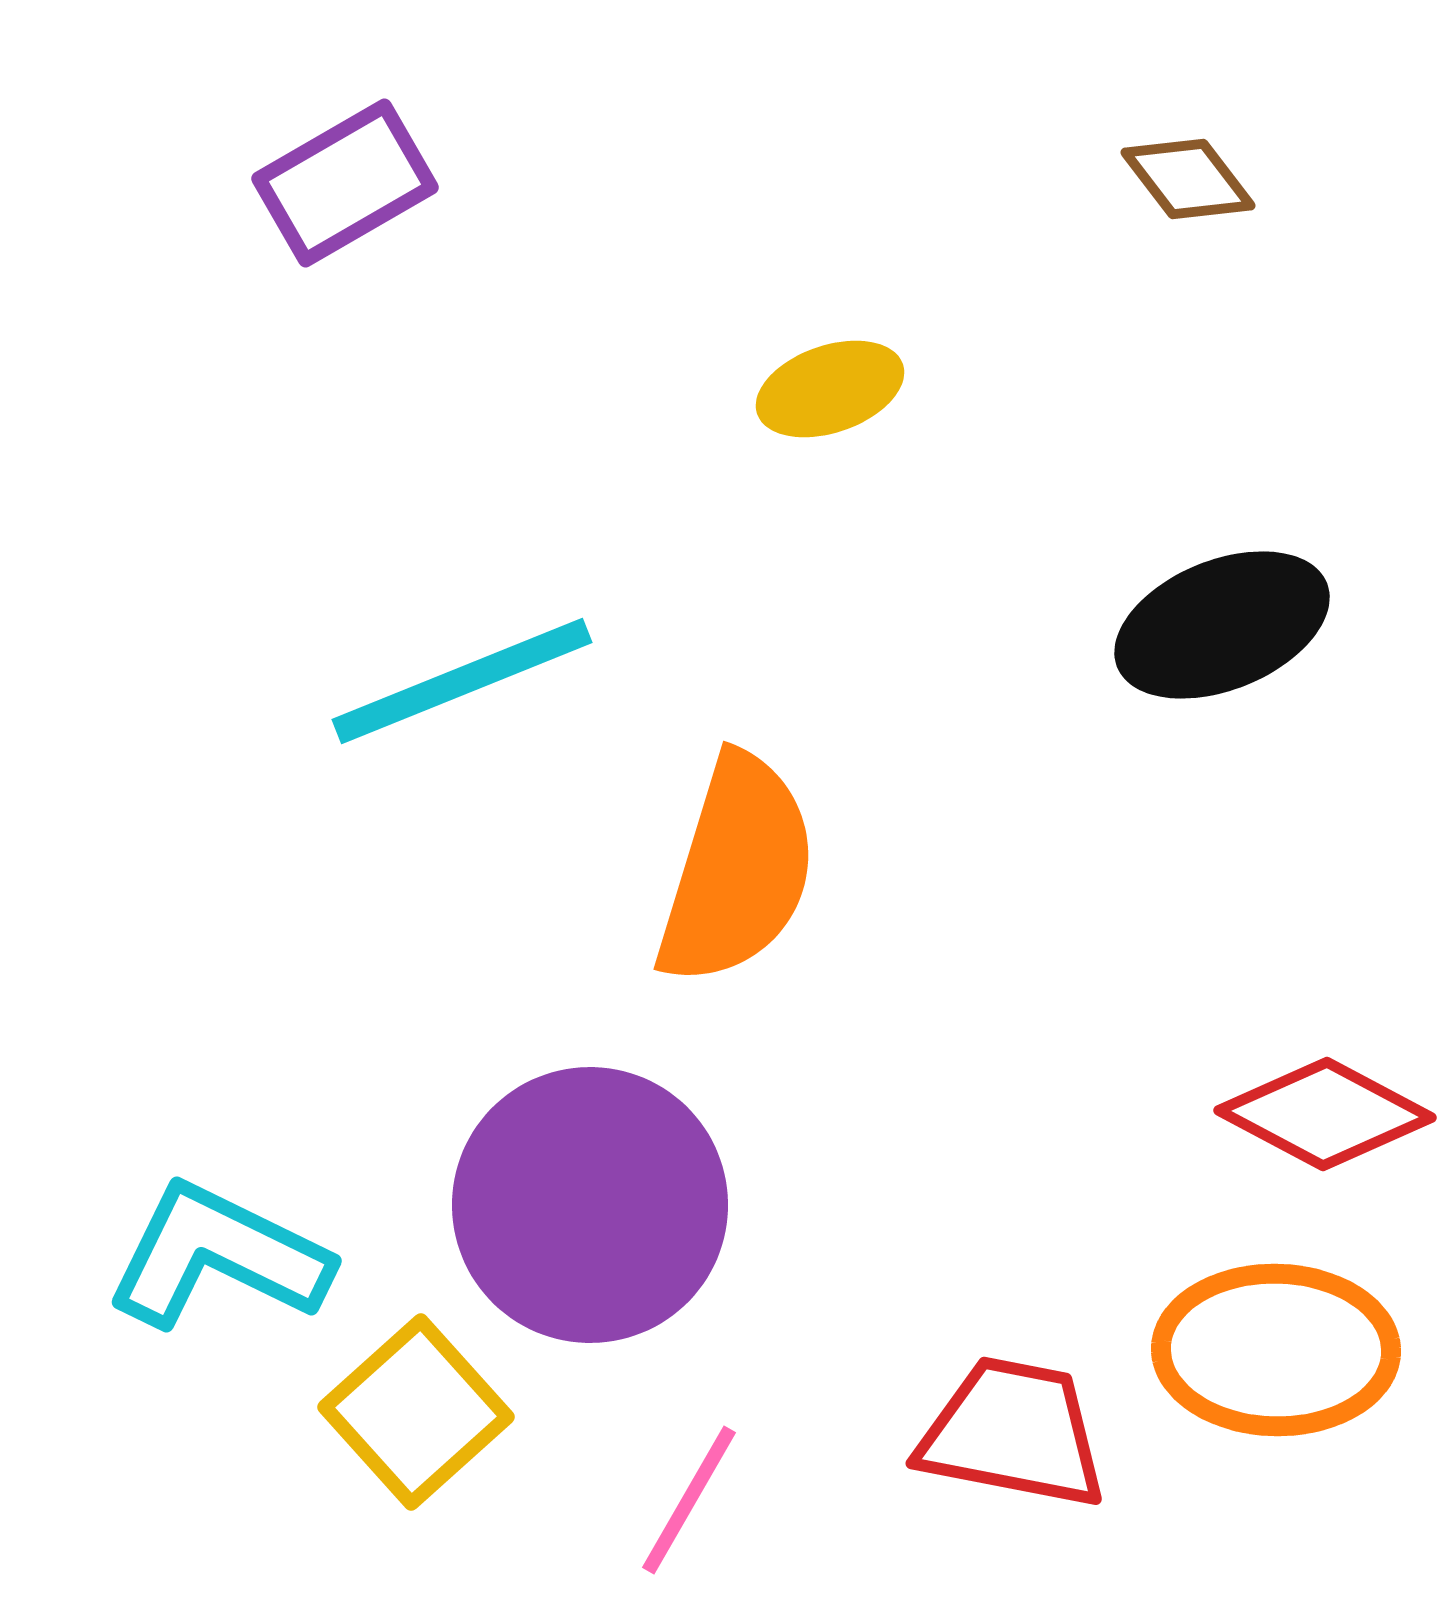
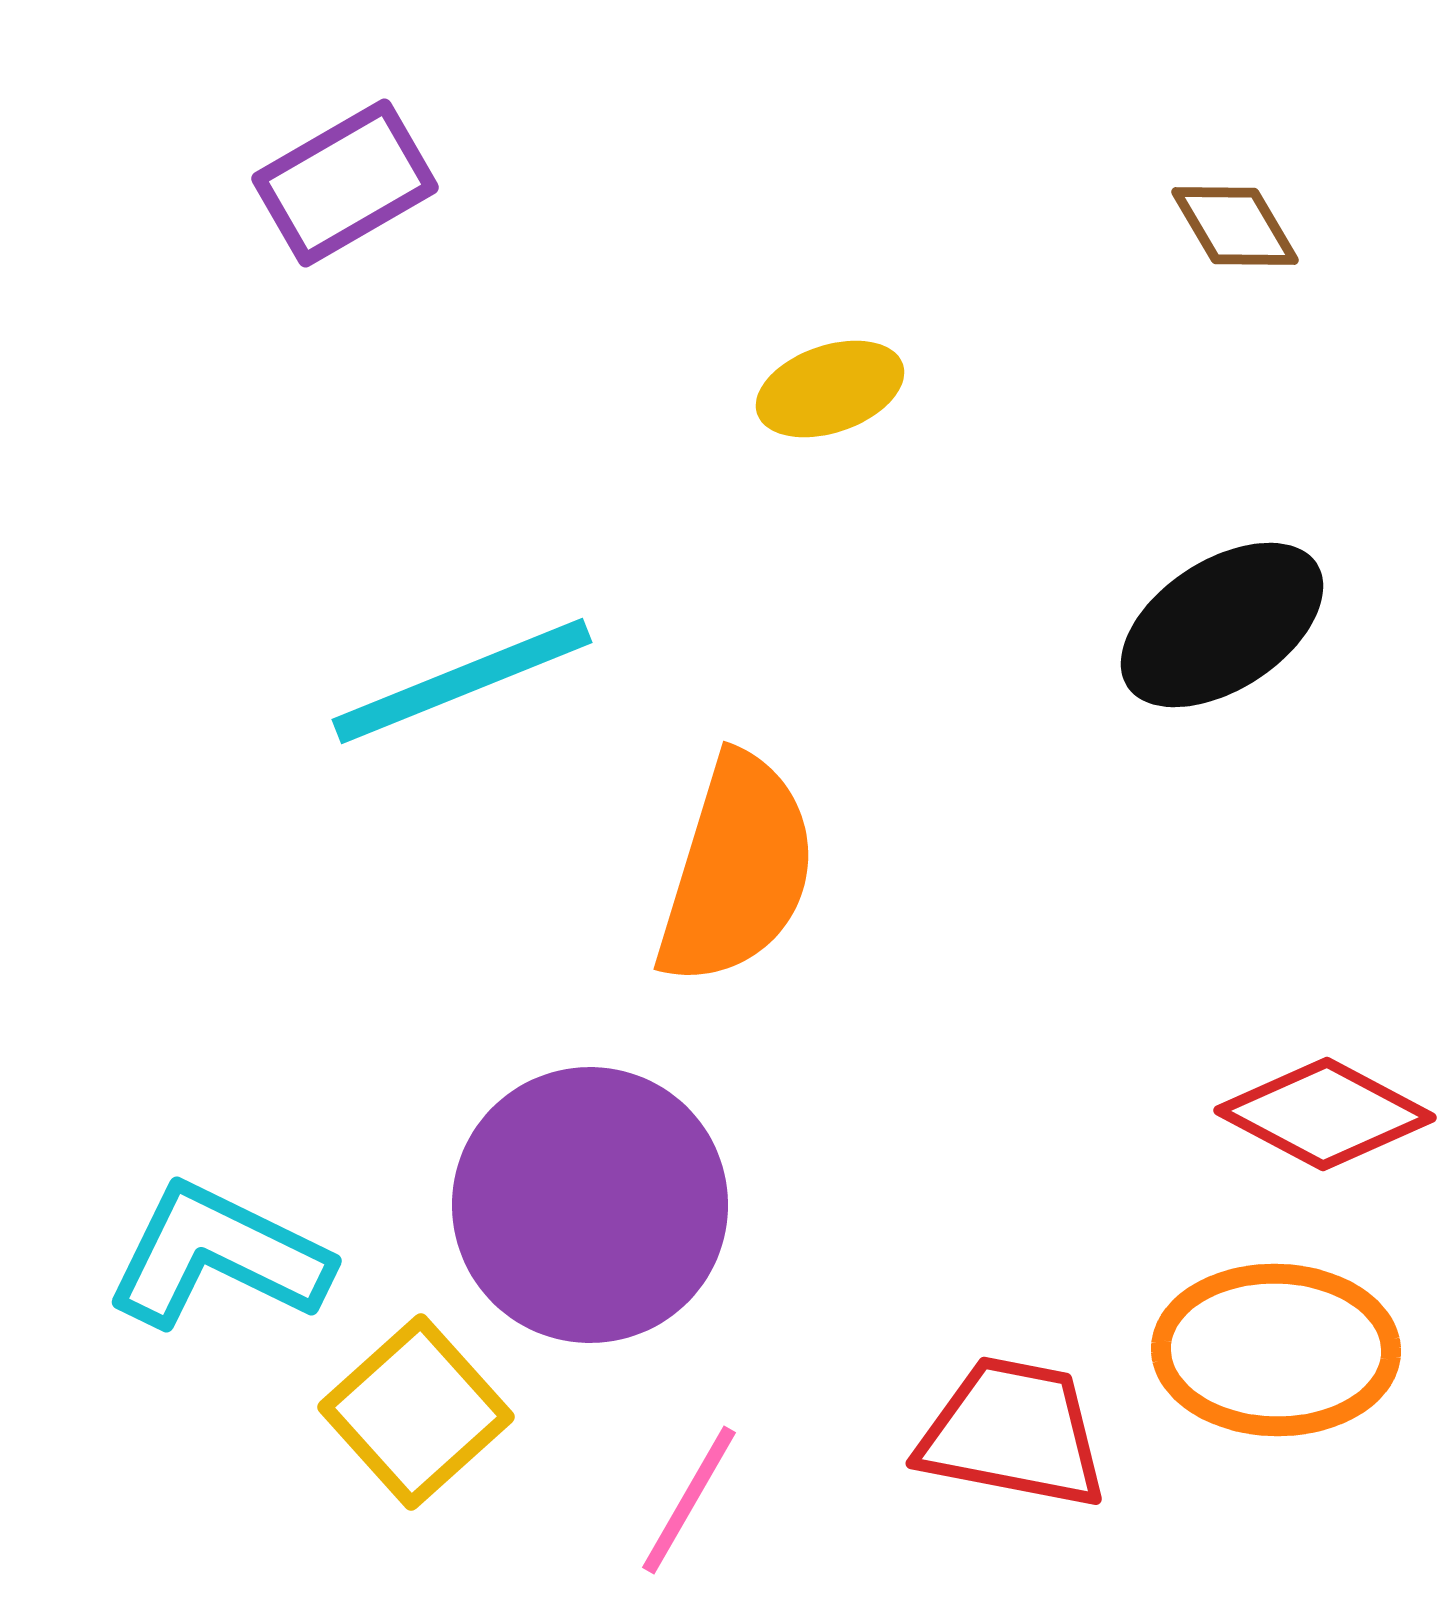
brown diamond: moved 47 px right, 47 px down; rotated 7 degrees clockwise
black ellipse: rotated 11 degrees counterclockwise
